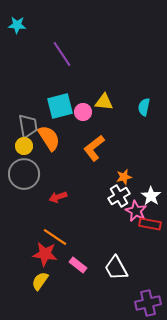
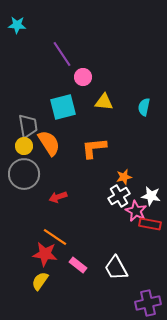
cyan square: moved 3 px right, 1 px down
pink circle: moved 35 px up
orange semicircle: moved 5 px down
orange L-shape: rotated 32 degrees clockwise
white star: rotated 24 degrees counterclockwise
